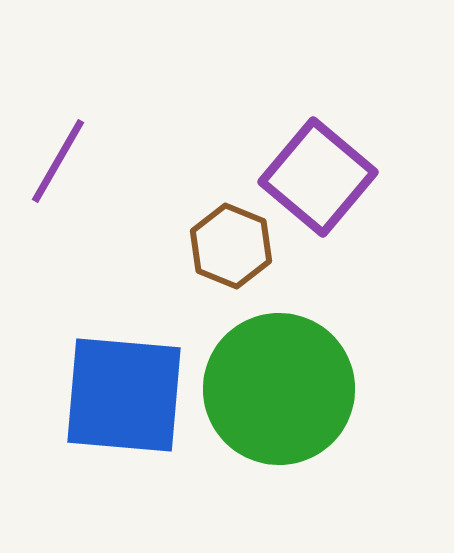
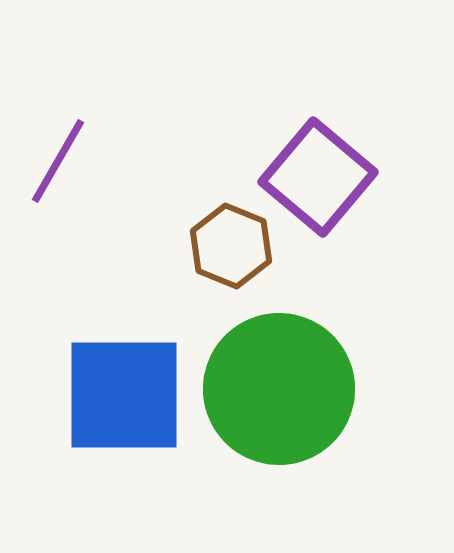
blue square: rotated 5 degrees counterclockwise
